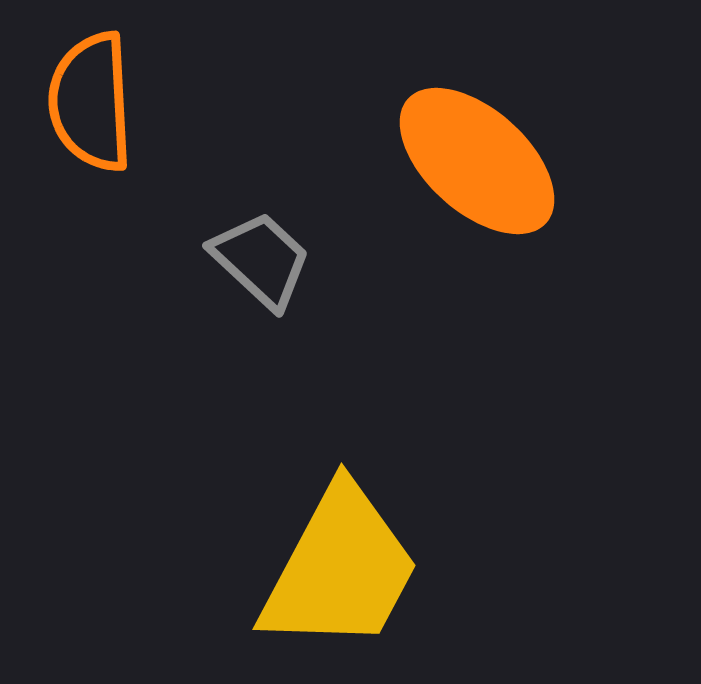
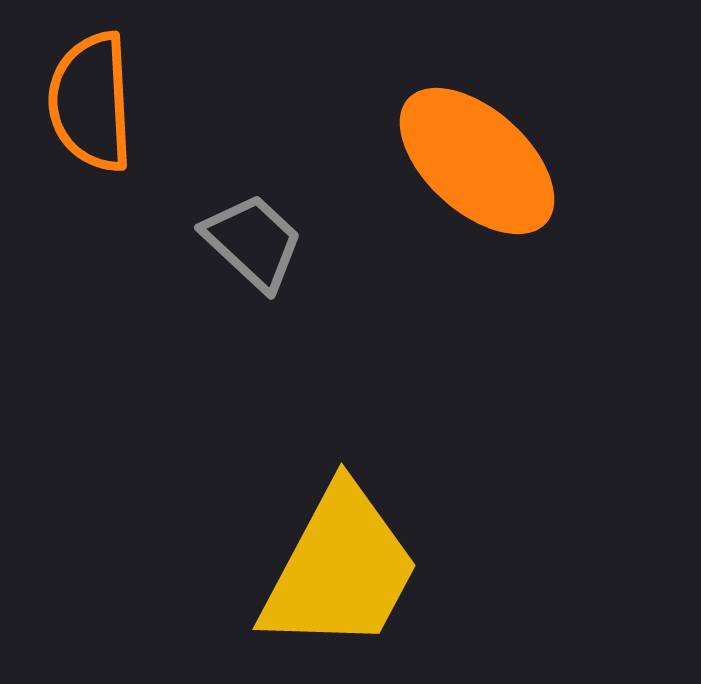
gray trapezoid: moved 8 px left, 18 px up
